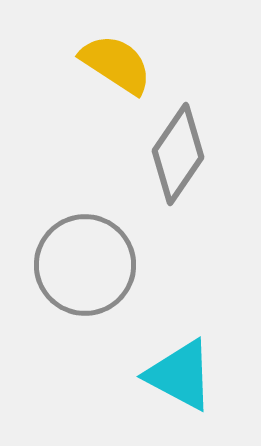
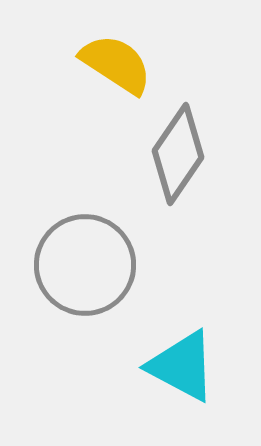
cyan triangle: moved 2 px right, 9 px up
